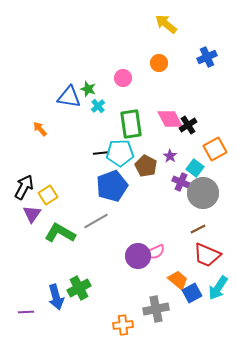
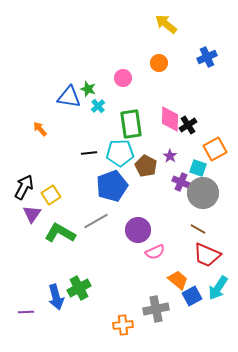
pink diamond: rotated 28 degrees clockwise
black line: moved 12 px left
cyan square: moved 3 px right; rotated 18 degrees counterclockwise
yellow square: moved 3 px right
brown line: rotated 56 degrees clockwise
purple circle: moved 26 px up
blue square: moved 3 px down
